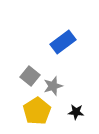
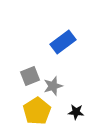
gray square: rotated 30 degrees clockwise
